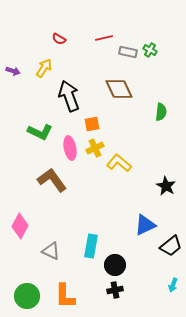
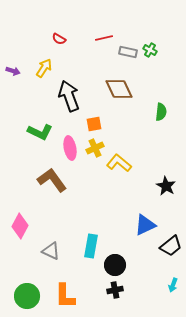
orange square: moved 2 px right
